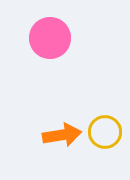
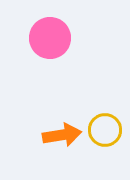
yellow circle: moved 2 px up
